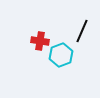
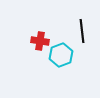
black line: rotated 30 degrees counterclockwise
